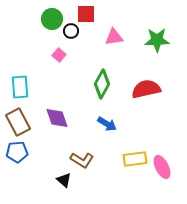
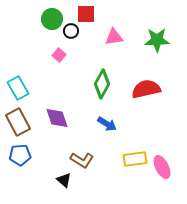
cyan rectangle: moved 2 px left, 1 px down; rotated 25 degrees counterclockwise
blue pentagon: moved 3 px right, 3 px down
